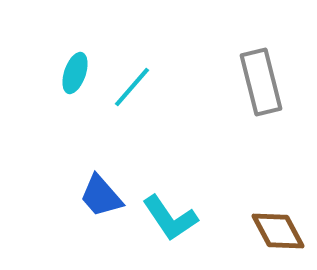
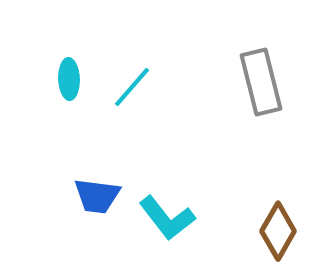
cyan ellipse: moved 6 px left, 6 px down; rotated 21 degrees counterclockwise
blue trapezoid: moved 4 px left; rotated 42 degrees counterclockwise
cyan L-shape: moved 3 px left; rotated 4 degrees counterclockwise
brown diamond: rotated 58 degrees clockwise
